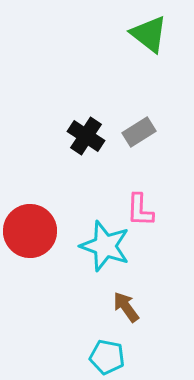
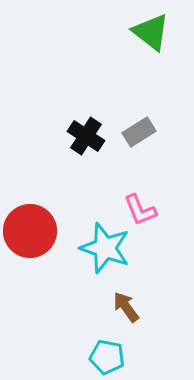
green triangle: moved 2 px right, 2 px up
pink L-shape: rotated 24 degrees counterclockwise
cyan star: moved 2 px down
